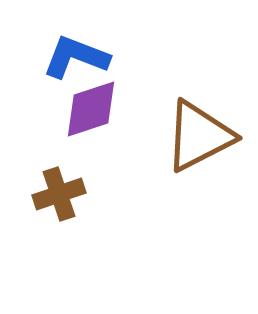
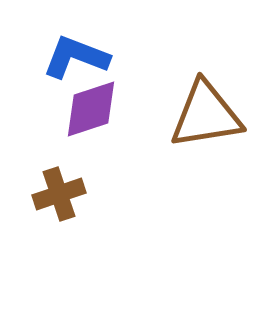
brown triangle: moved 7 px right, 21 px up; rotated 18 degrees clockwise
